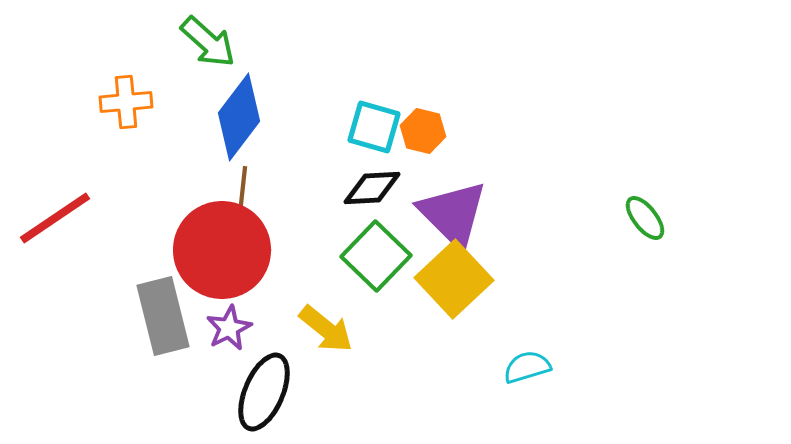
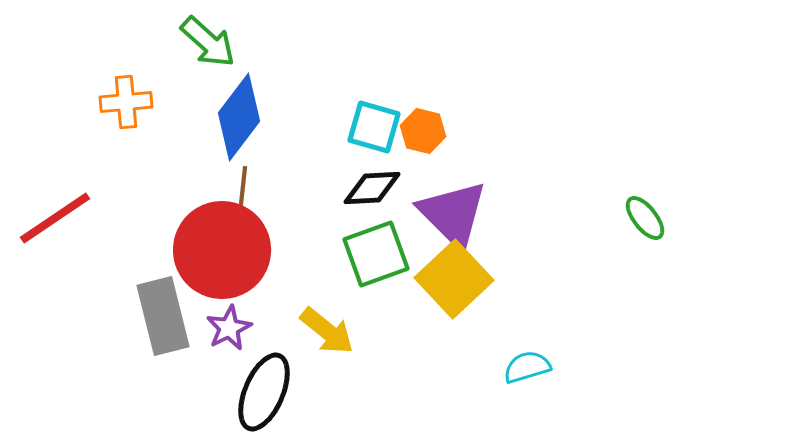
green square: moved 2 px up; rotated 26 degrees clockwise
yellow arrow: moved 1 px right, 2 px down
